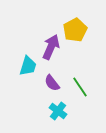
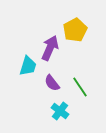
purple arrow: moved 1 px left, 1 px down
cyan cross: moved 2 px right
